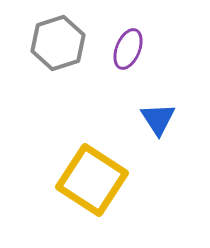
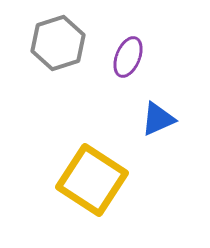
purple ellipse: moved 8 px down
blue triangle: rotated 39 degrees clockwise
